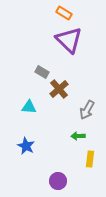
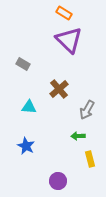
gray rectangle: moved 19 px left, 8 px up
yellow rectangle: rotated 21 degrees counterclockwise
